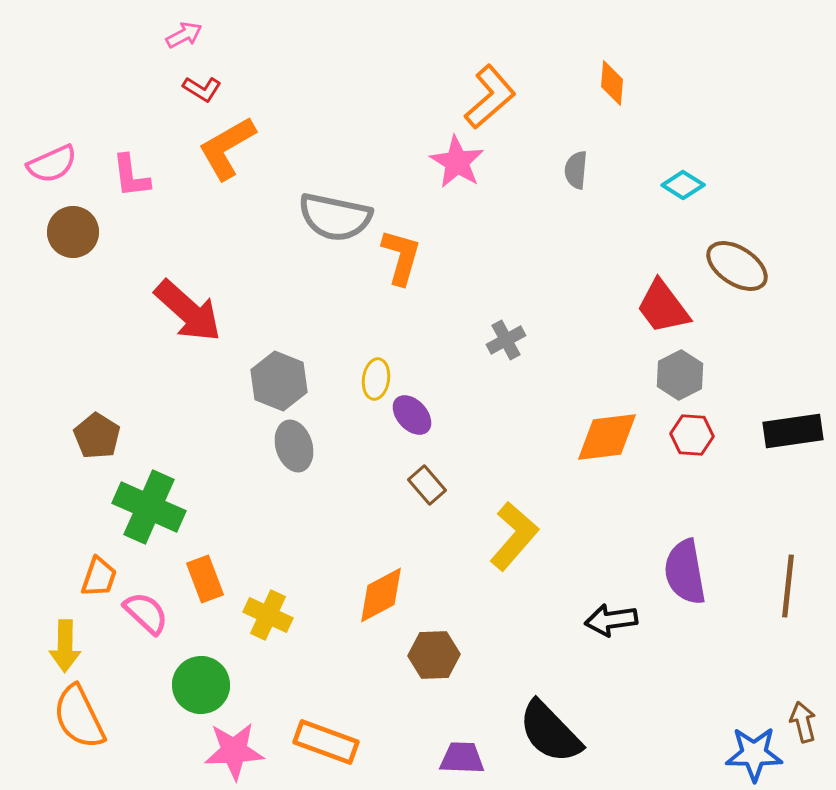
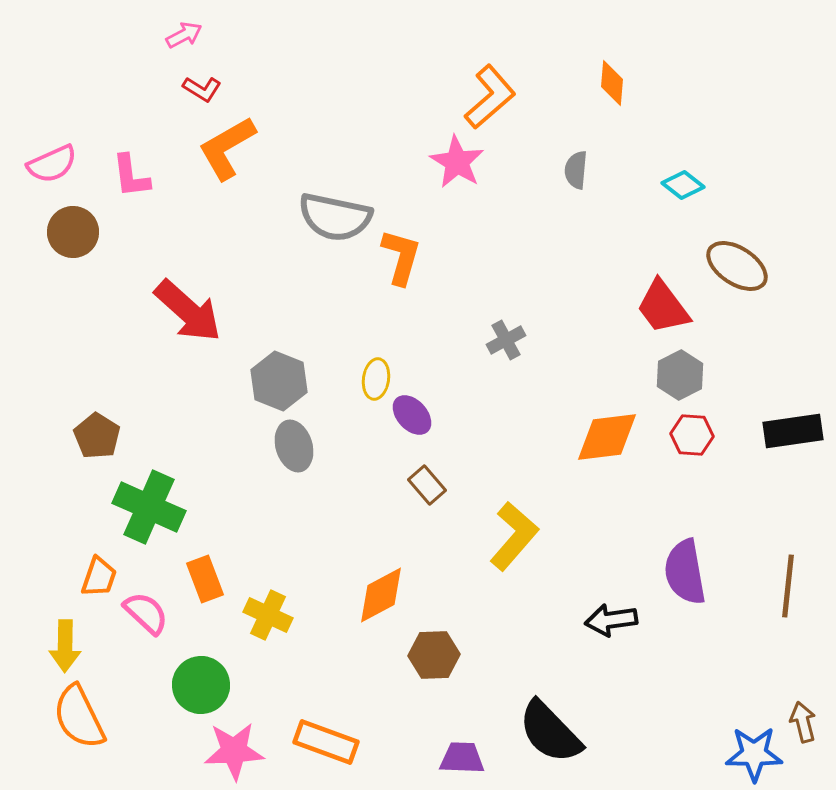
cyan diamond at (683, 185): rotated 6 degrees clockwise
